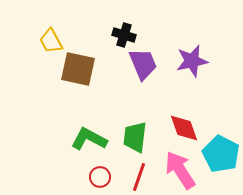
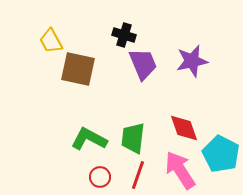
green trapezoid: moved 2 px left, 1 px down
red line: moved 1 px left, 2 px up
